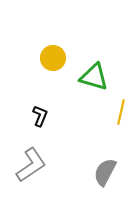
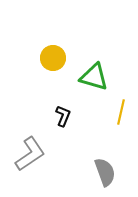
black L-shape: moved 23 px right
gray L-shape: moved 1 px left, 11 px up
gray semicircle: rotated 132 degrees clockwise
